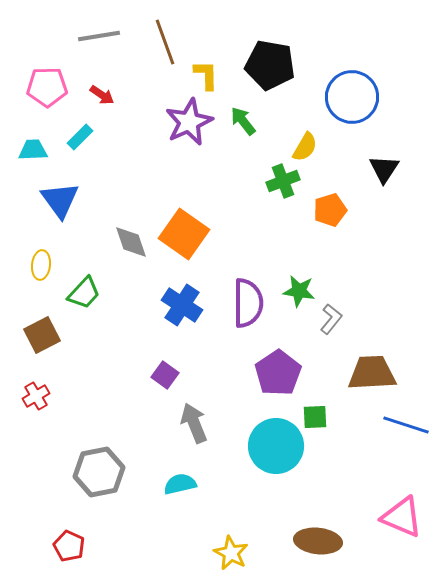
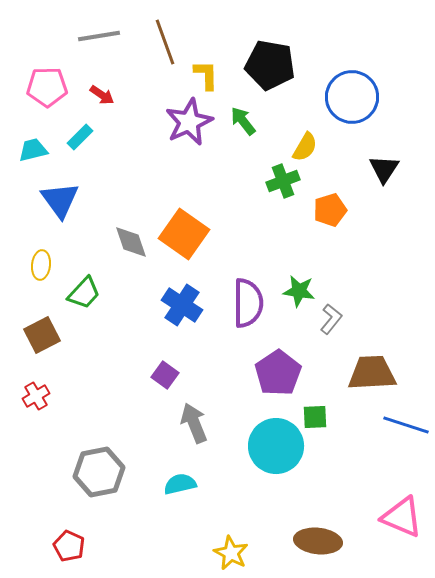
cyan trapezoid: rotated 12 degrees counterclockwise
